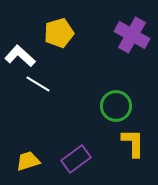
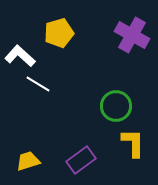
purple rectangle: moved 5 px right, 1 px down
